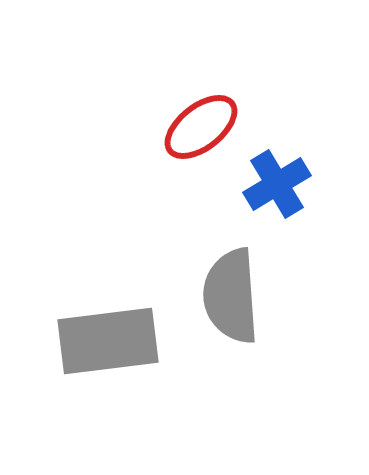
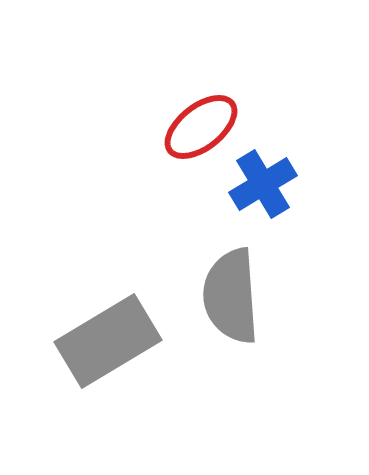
blue cross: moved 14 px left
gray rectangle: rotated 24 degrees counterclockwise
